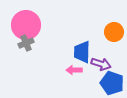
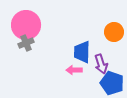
purple arrow: rotated 54 degrees clockwise
